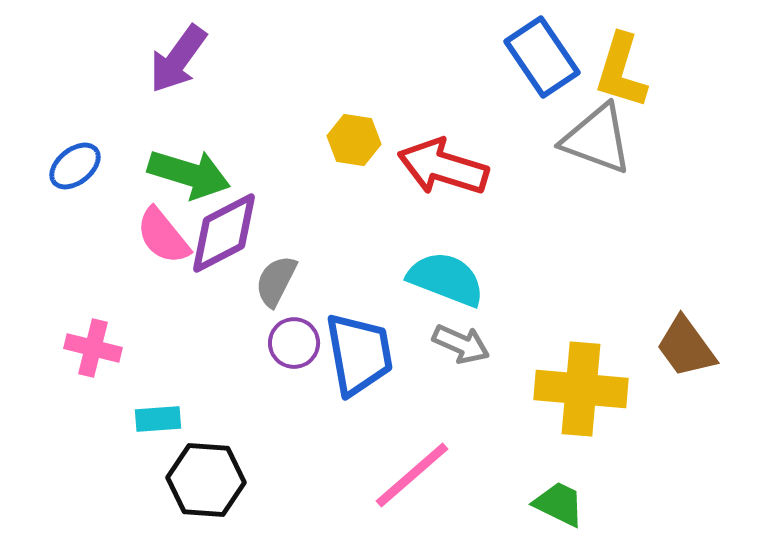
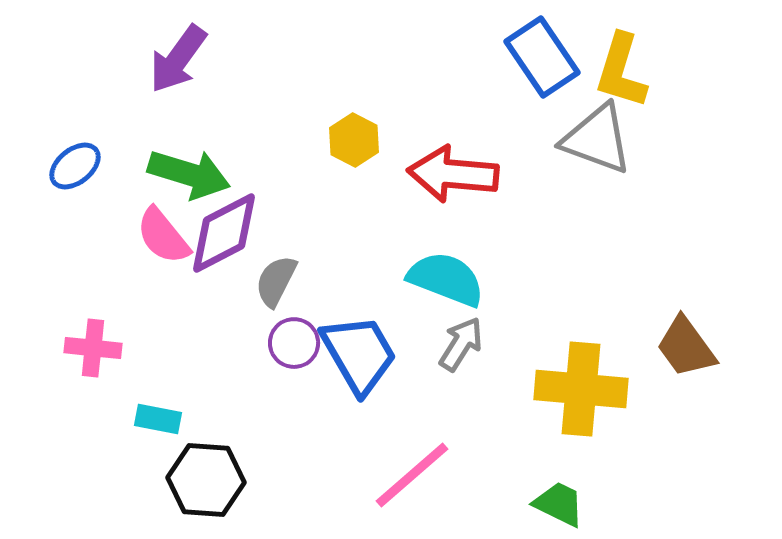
yellow hexagon: rotated 18 degrees clockwise
red arrow: moved 10 px right, 7 px down; rotated 12 degrees counterclockwise
gray arrow: rotated 82 degrees counterclockwise
pink cross: rotated 8 degrees counterclockwise
blue trapezoid: rotated 20 degrees counterclockwise
cyan rectangle: rotated 15 degrees clockwise
